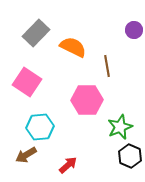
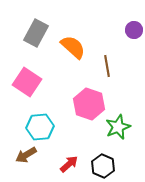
gray rectangle: rotated 16 degrees counterclockwise
orange semicircle: rotated 16 degrees clockwise
pink hexagon: moved 2 px right, 4 px down; rotated 20 degrees clockwise
green star: moved 2 px left
black hexagon: moved 27 px left, 10 px down
red arrow: moved 1 px right, 1 px up
